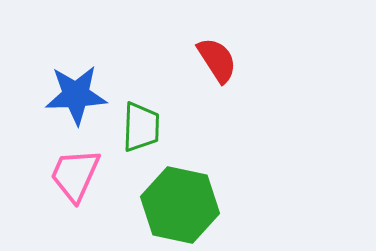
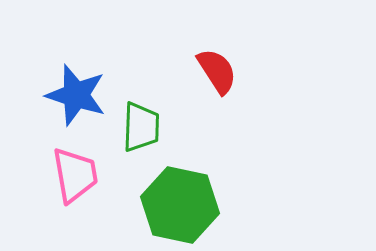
red semicircle: moved 11 px down
blue star: rotated 20 degrees clockwise
pink trapezoid: rotated 146 degrees clockwise
